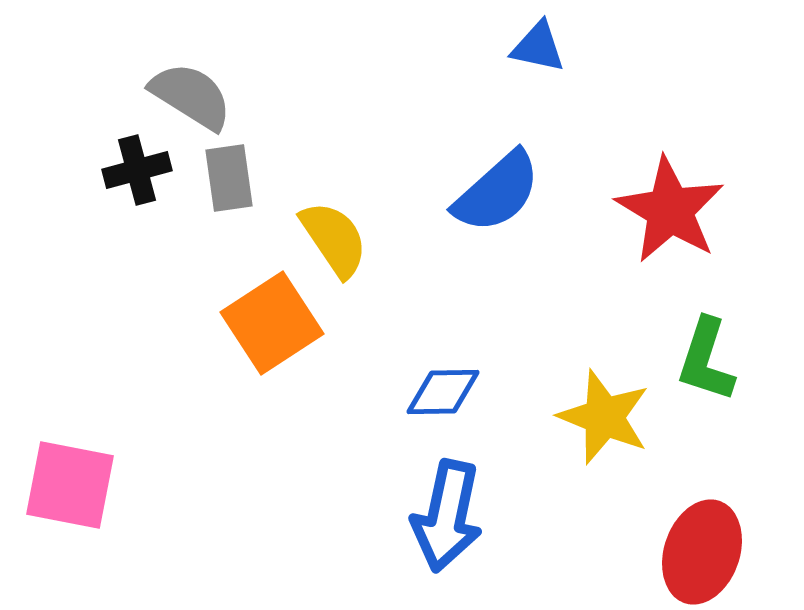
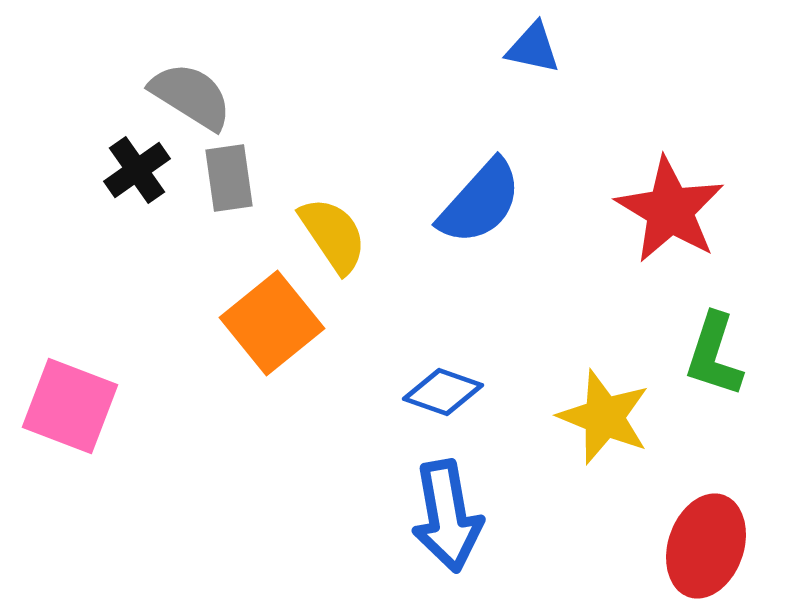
blue triangle: moved 5 px left, 1 px down
black cross: rotated 20 degrees counterclockwise
blue semicircle: moved 17 px left, 10 px down; rotated 6 degrees counterclockwise
yellow semicircle: moved 1 px left, 4 px up
orange square: rotated 6 degrees counterclockwise
green L-shape: moved 8 px right, 5 px up
blue diamond: rotated 20 degrees clockwise
pink square: moved 79 px up; rotated 10 degrees clockwise
blue arrow: rotated 22 degrees counterclockwise
red ellipse: moved 4 px right, 6 px up
